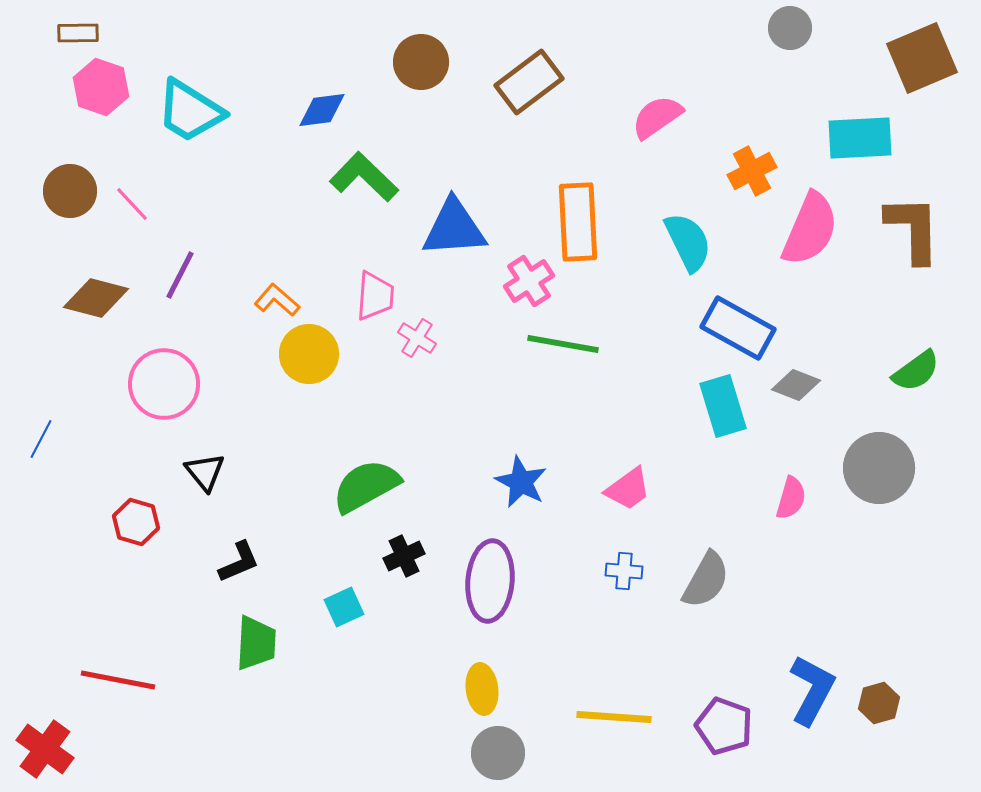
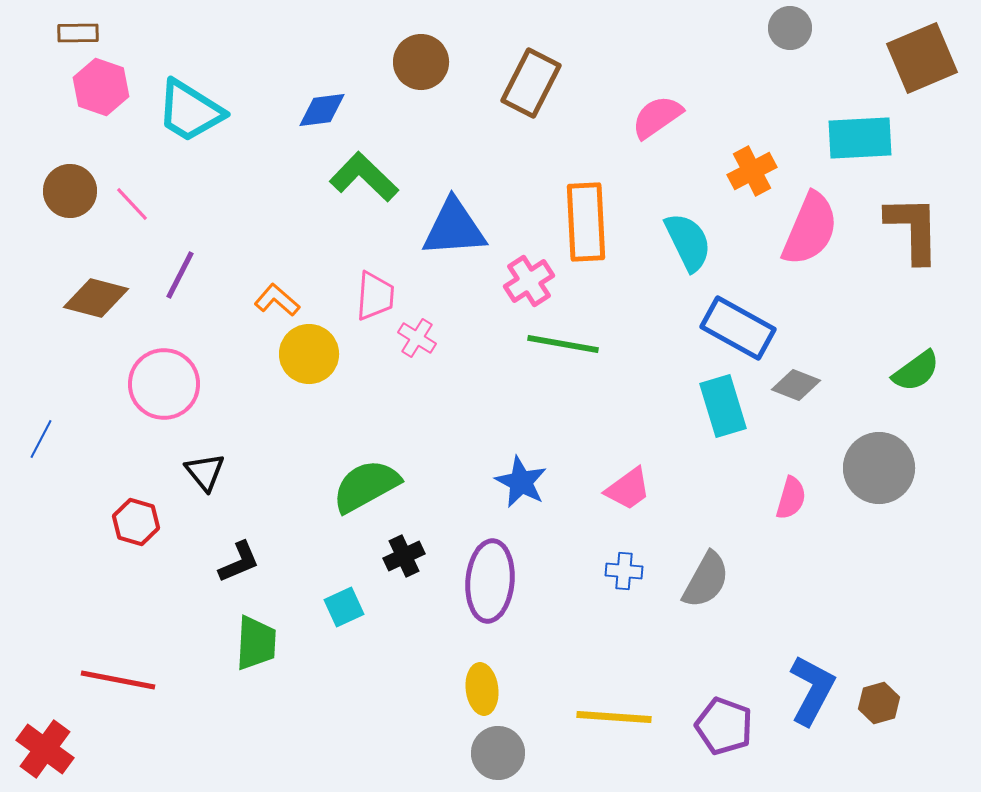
brown rectangle at (529, 82): moved 2 px right, 1 px down; rotated 26 degrees counterclockwise
orange rectangle at (578, 222): moved 8 px right
